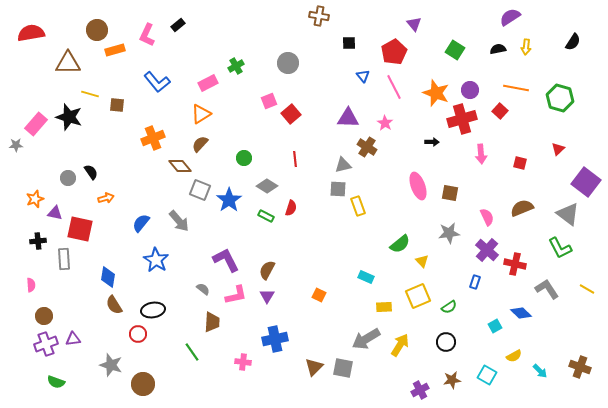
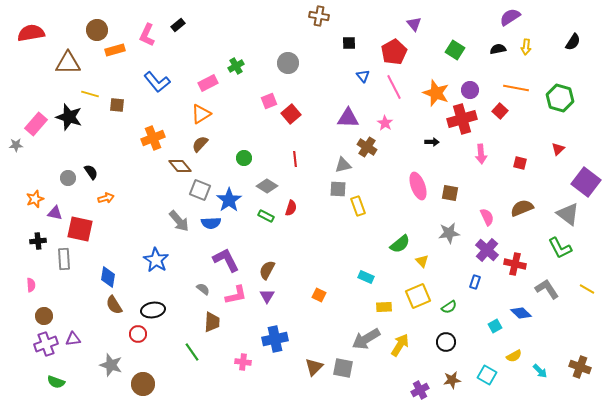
blue semicircle at (141, 223): moved 70 px right; rotated 132 degrees counterclockwise
